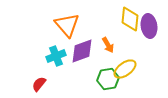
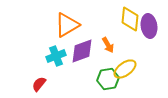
orange triangle: rotated 40 degrees clockwise
